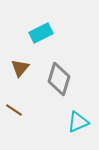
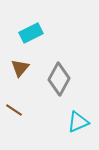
cyan rectangle: moved 10 px left
gray diamond: rotated 12 degrees clockwise
